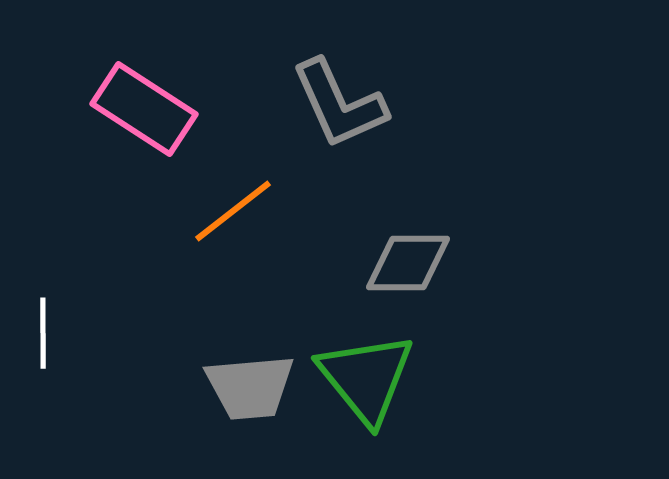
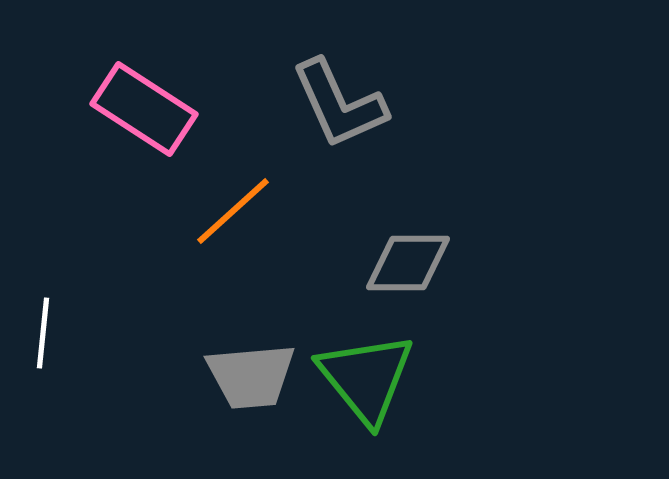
orange line: rotated 4 degrees counterclockwise
white line: rotated 6 degrees clockwise
gray trapezoid: moved 1 px right, 11 px up
